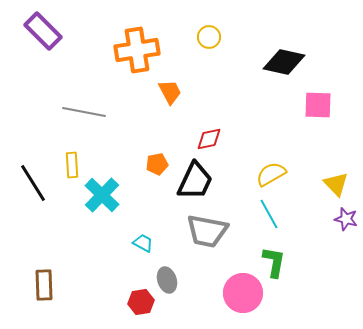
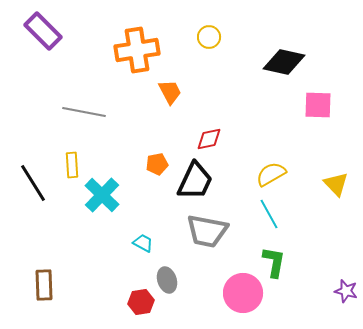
purple star: moved 72 px down
